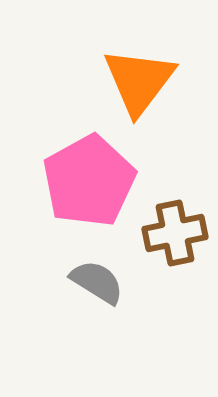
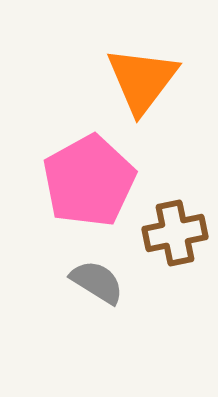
orange triangle: moved 3 px right, 1 px up
